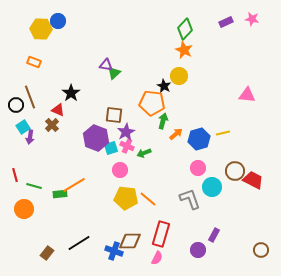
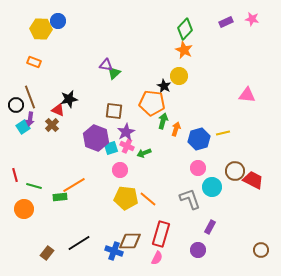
black star at (71, 93): moved 2 px left, 6 px down; rotated 24 degrees clockwise
brown square at (114, 115): moved 4 px up
orange arrow at (176, 134): moved 5 px up; rotated 32 degrees counterclockwise
purple arrow at (30, 137): moved 18 px up
green rectangle at (60, 194): moved 3 px down
purple rectangle at (214, 235): moved 4 px left, 8 px up
